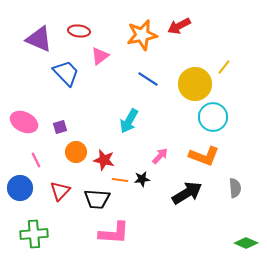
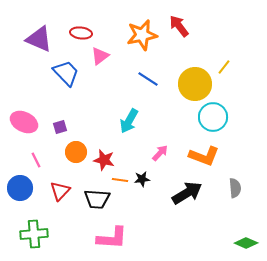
red arrow: rotated 80 degrees clockwise
red ellipse: moved 2 px right, 2 px down
pink arrow: moved 3 px up
pink L-shape: moved 2 px left, 5 px down
